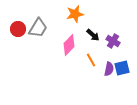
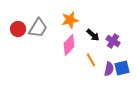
orange star: moved 5 px left, 6 px down
